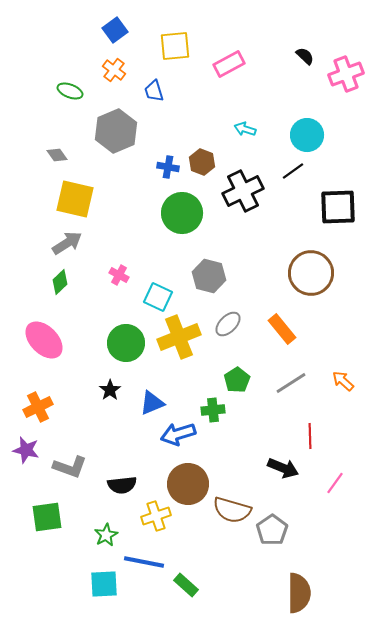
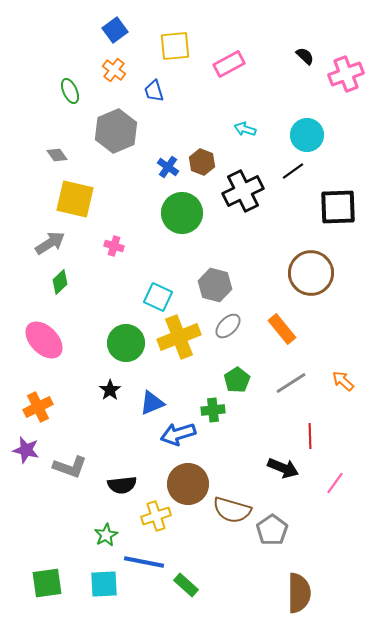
green ellipse at (70, 91): rotated 45 degrees clockwise
blue cross at (168, 167): rotated 25 degrees clockwise
gray arrow at (67, 243): moved 17 px left
pink cross at (119, 275): moved 5 px left, 29 px up; rotated 12 degrees counterclockwise
gray hexagon at (209, 276): moved 6 px right, 9 px down
gray ellipse at (228, 324): moved 2 px down
green square at (47, 517): moved 66 px down
